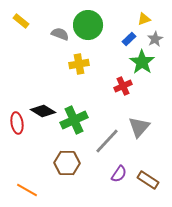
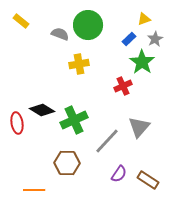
black diamond: moved 1 px left, 1 px up
orange line: moved 7 px right; rotated 30 degrees counterclockwise
